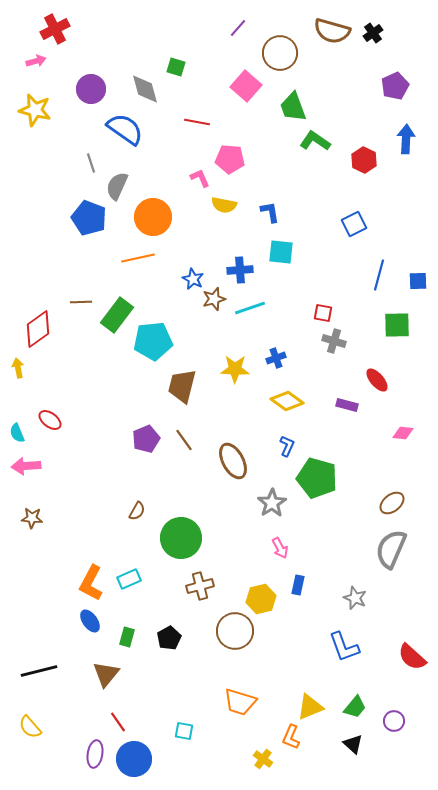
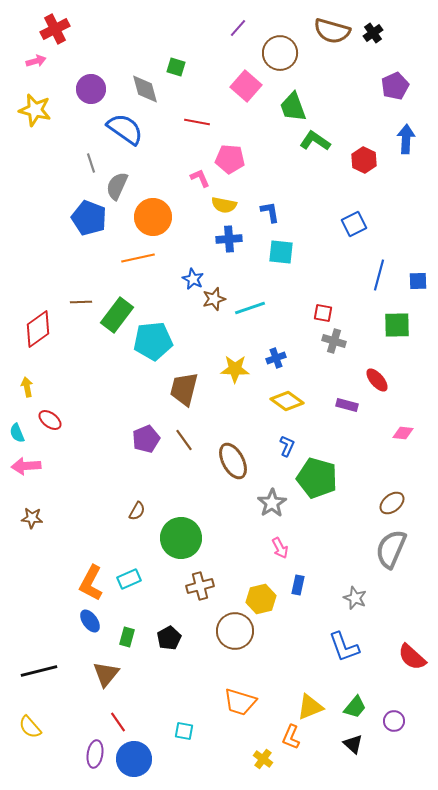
blue cross at (240, 270): moved 11 px left, 31 px up
yellow arrow at (18, 368): moved 9 px right, 19 px down
brown trapezoid at (182, 386): moved 2 px right, 3 px down
